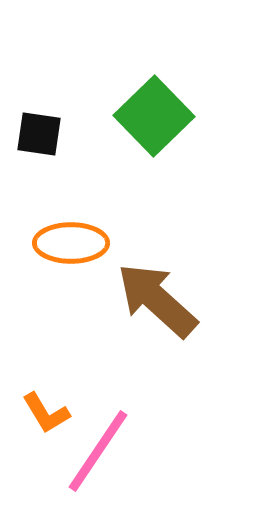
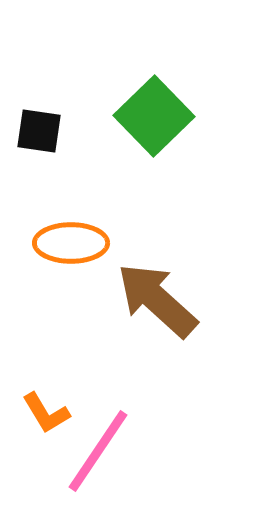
black square: moved 3 px up
